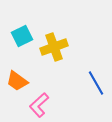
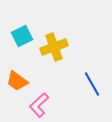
blue line: moved 4 px left, 1 px down
